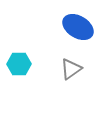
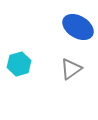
cyan hexagon: rotated 15 degrees counterclockwise
